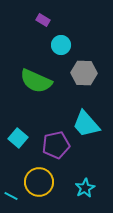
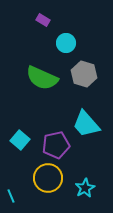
cyan circle: moved 5 px right, 2 px up
gray hexagon: moved 1 px down; rotated 15 degrees clockwise
green semicircle: moved 6 px right, 3 px up
cyan square: moved 2 px right, 2 px down
yellow circle: moved 9 px right, 4 px up
cyan line: rotated 40 degrees clockwise
